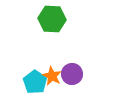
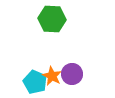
cyan pentagon: rotated 10 degrees counterclockwise
